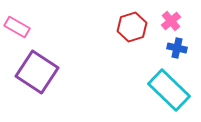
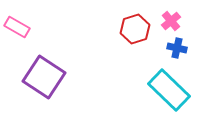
red hexagon: moved 3 px right, 2 px down
purple square: moved 7 px right, 5 px down
